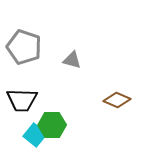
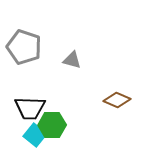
black trapezoid: moved 8 px right, 8 px down
